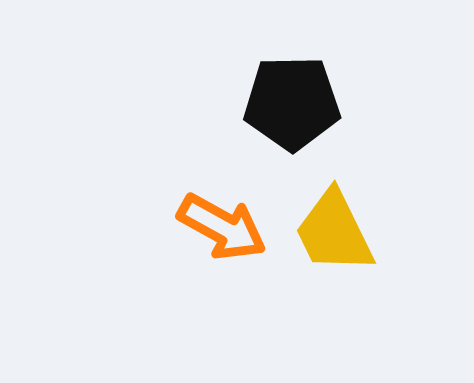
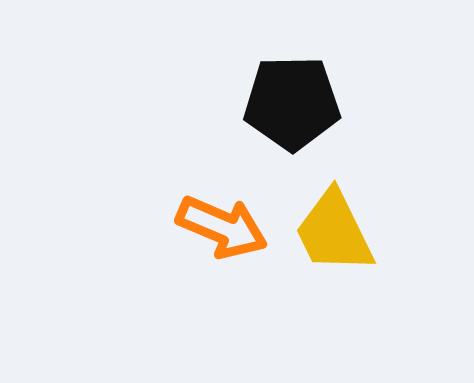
orange arrow: rotated 6 degrees counterclockwise
